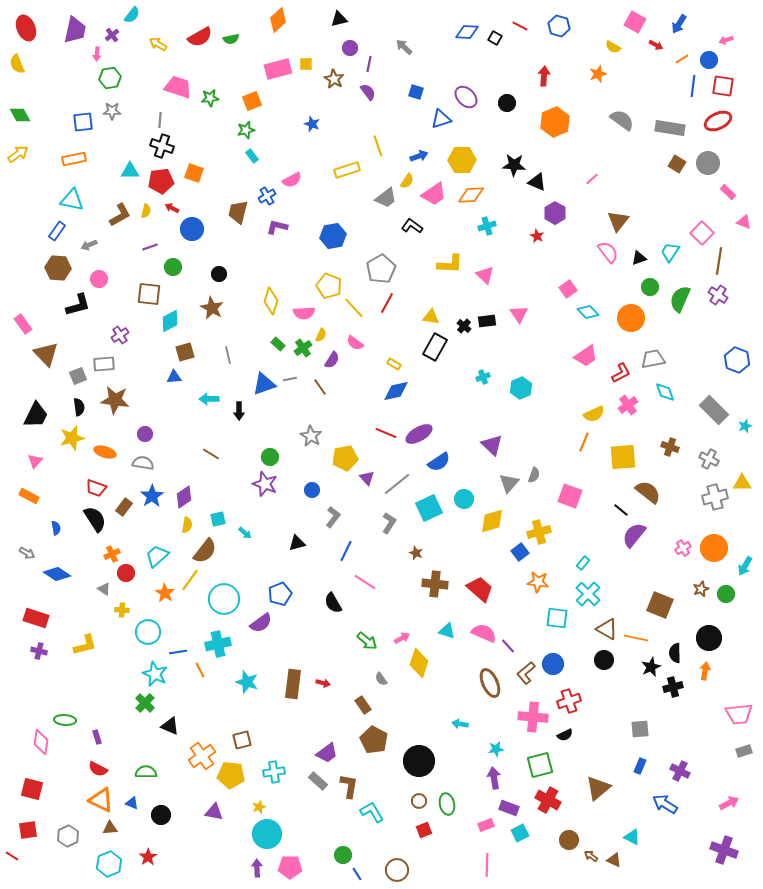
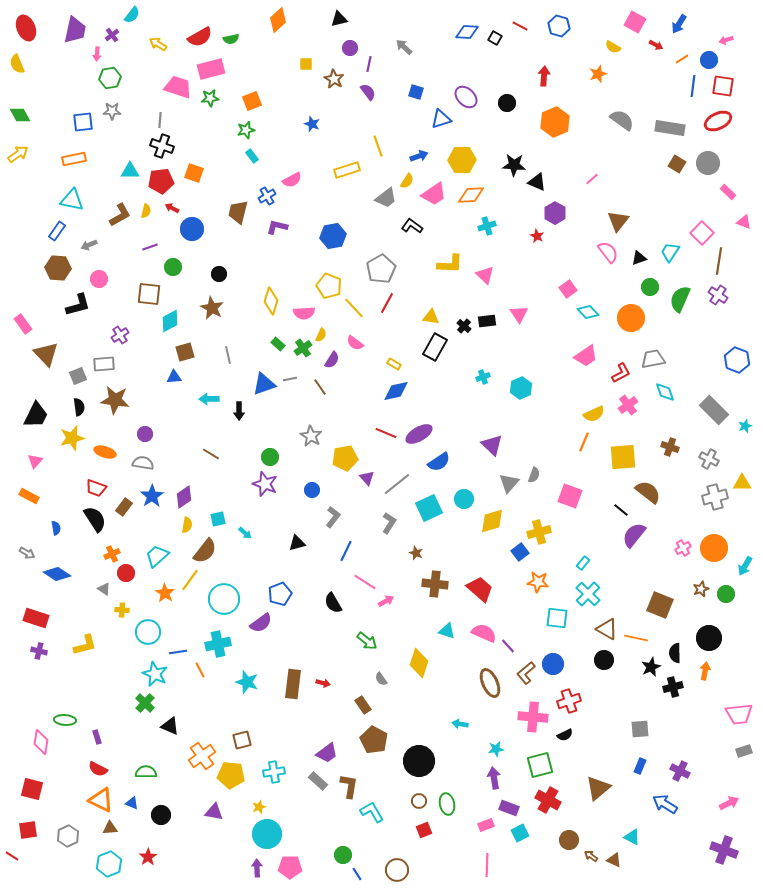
pink rectangle at (278, 69): moved 67 px left
pink arrow at (402, 638): moved 16 px left, 37 px up
